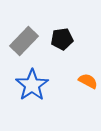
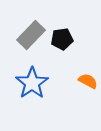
gray rectangle: moved 7 px right, 6 px up
blue star: moved 2 px up
